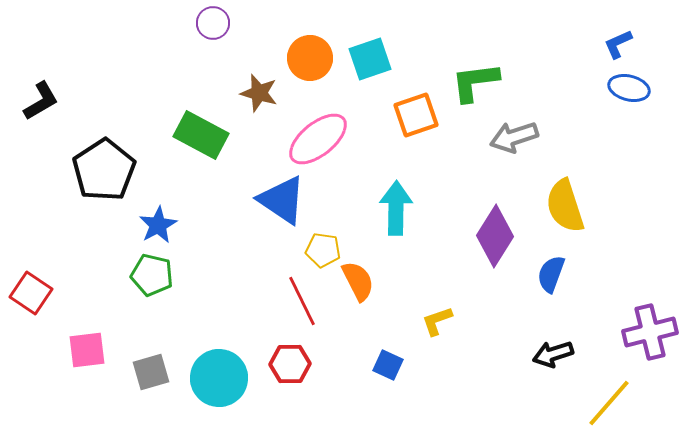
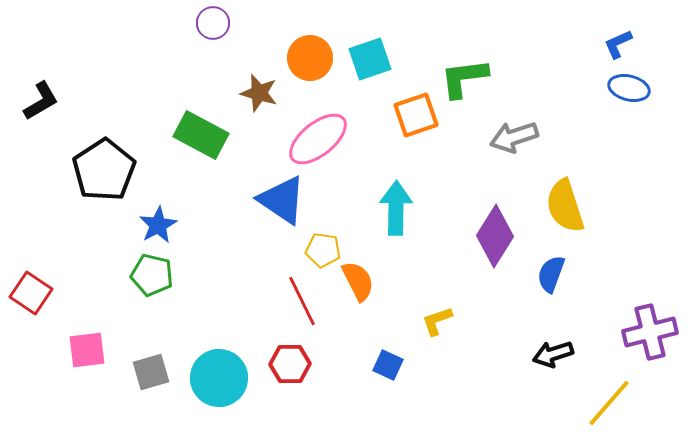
green L-shape: moved 11 px left, 4 px up
